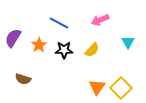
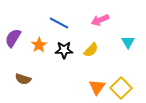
yellow semicircle: moved 1 px left
